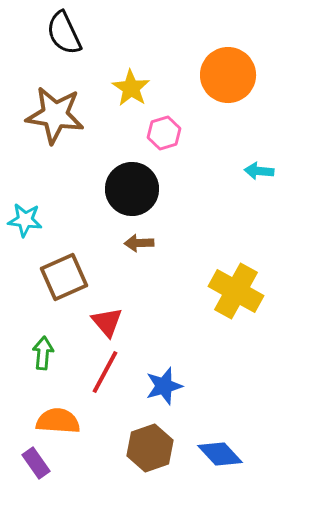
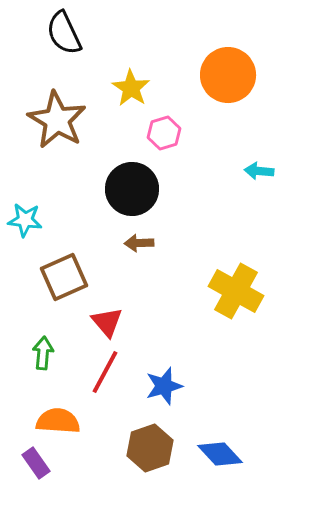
brown star: moved 2 px right, 5 px down; rotated 22 degrees clockwise
